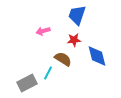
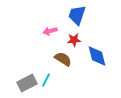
pink arrow: moved 7 px right
cyan line: moved 2 px left, 7 px down
